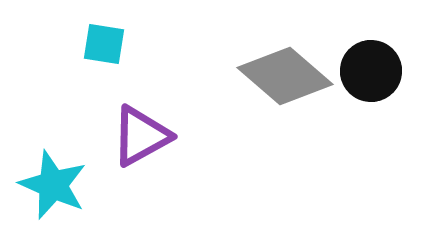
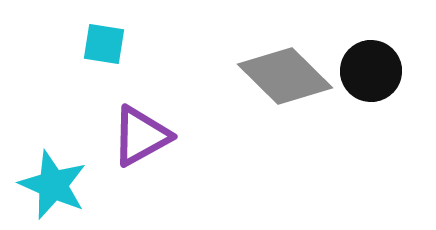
gray diamond: rotated 4 degrees clockwise
